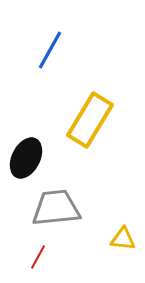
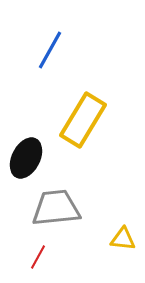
yellow rectangle: moved 7 px left
